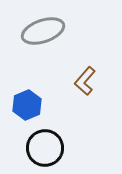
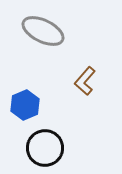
gray ellipse: rotated 45 degrees clockwise
blue hexagon: moved 2 px left
